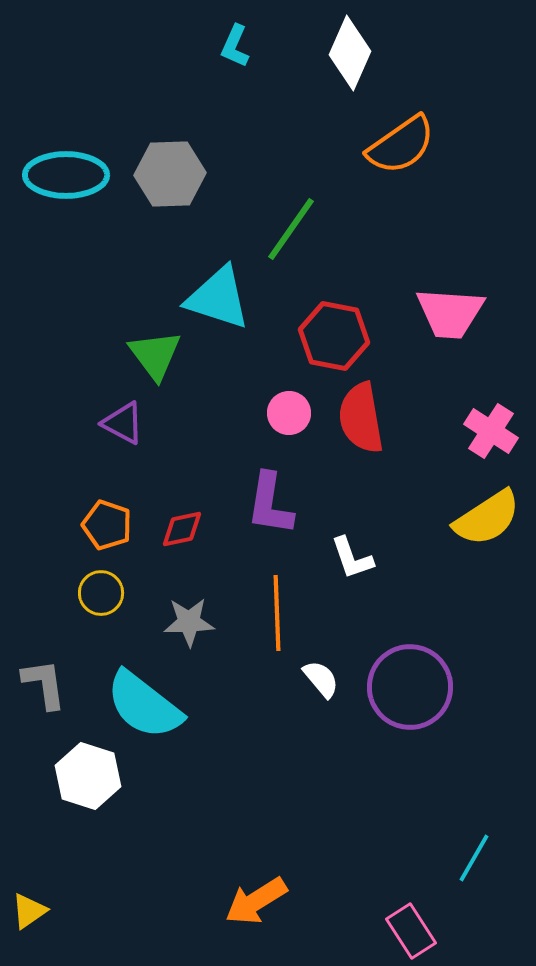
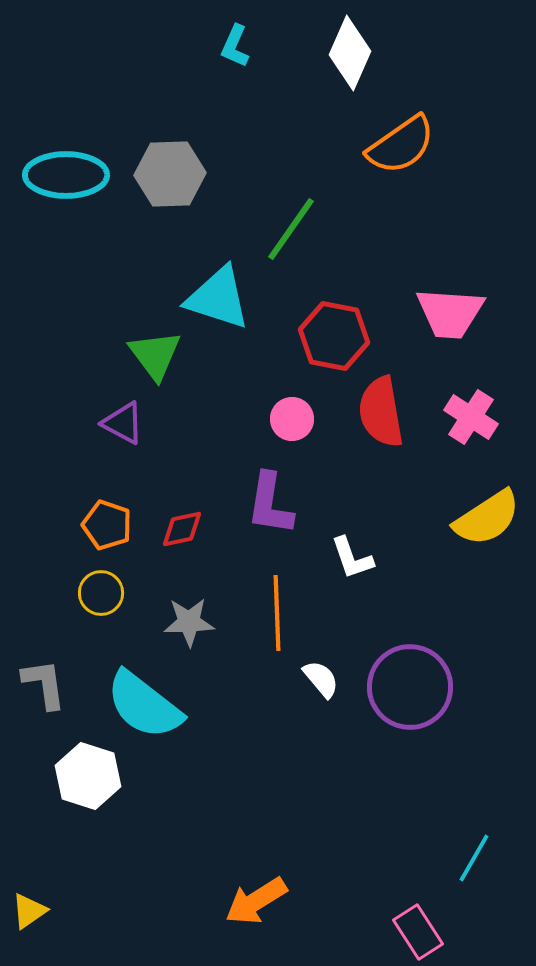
pink circle: moved 3 px right, 6 px down
red semicircle: moved 20 px right, 6 px up
pink cross: moved 20 px left, 14 px up
pink rectangle: moved 7 px right, 1 px down
